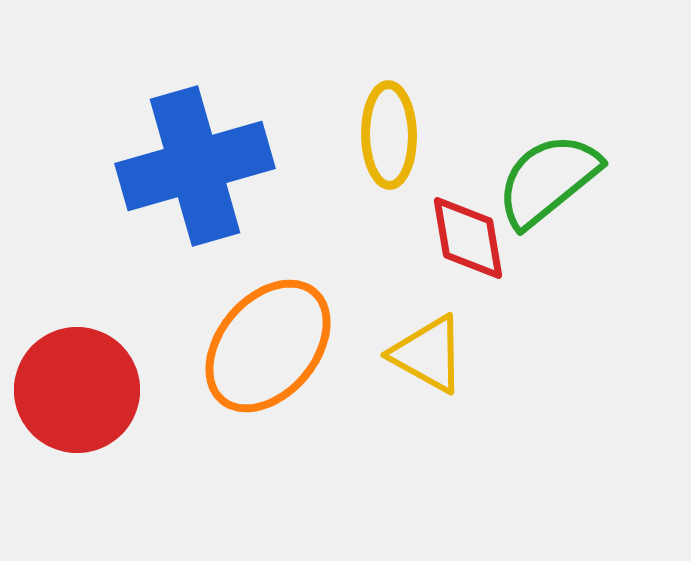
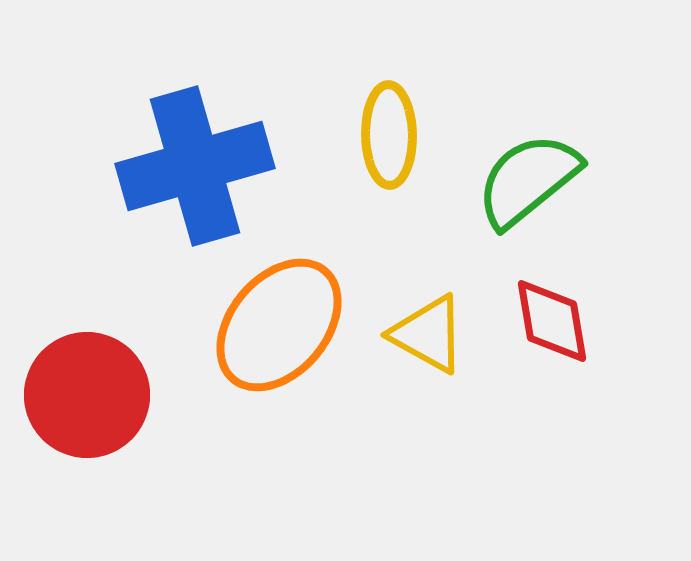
green semicircle: moved 20 px left
red diamond: moved 84 px right, 83 px down
orange ellipse: moved 11 px right, 21 px up
yellow triangle: moved 20 px up
red circle: moved 10 px right, 5 px down
